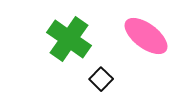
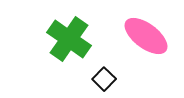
black square: moved 3 px right
